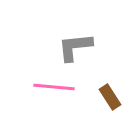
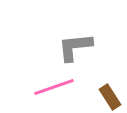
pink line: rotated 24 degrees counterclockwise
